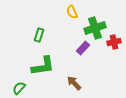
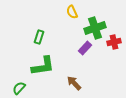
green rectangle: moved 2 px down
purple rectangle: moved 2 px right
